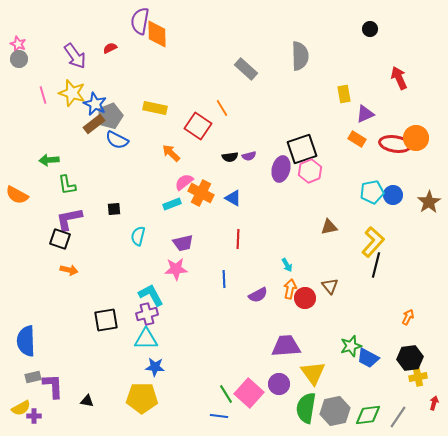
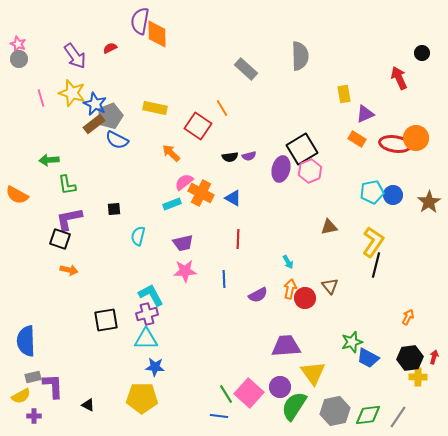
black circle at (370, 29): moved 52 px right, 24 px down
pink line at (43, 95): moved 2 px left, 3 px down
black square at (302, 149): rotated 12 degrees counterclockwise
yellow L-shape at (373, 242): rotated 8 degrees counterclockwise
cyan arrow at (287, 265): moved 1 px right, 3 px up
pink star at (176, 269): moved 9 px right, 2 px down
green star at (351, 346): moved 1 px right, 4 px up
yellow cross at (418, 377): rotated 12 degrees clockwise
purple circle at (279, 384): moved 1 px right, 3 px down
black triangle at (87, 401): moved 1 px right, 4 px down; rotated 16 degrees clockwise
red arrow at (434, 403): moved 46 px up
yellow semicircle at (21, 408): moved 12 px up
green semicircle at (306, 408): moved 12 px left, 2 px up; rotated 24 degrees clockwise
